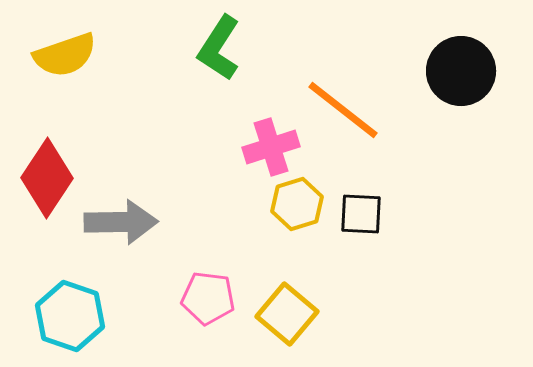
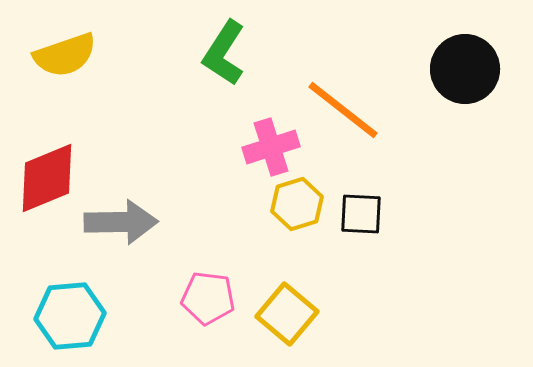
green L-shape: moved 5 px right, 5 px down
black circle: moved 4 px right, 2 px up
red diamond: rotated 34 degrees clockwise
cyan hexagon: rotated 24 degrees counterclockwise
